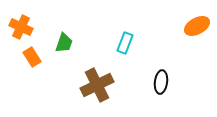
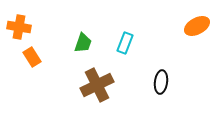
orange cross: moved 2 px left; rotated 15 degrees counterclockwise
green trapezoid: moved 19 px right
